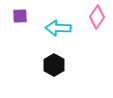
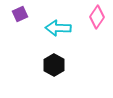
purple square: moved 2 px up; rotated 21 degrees counterclockwise
